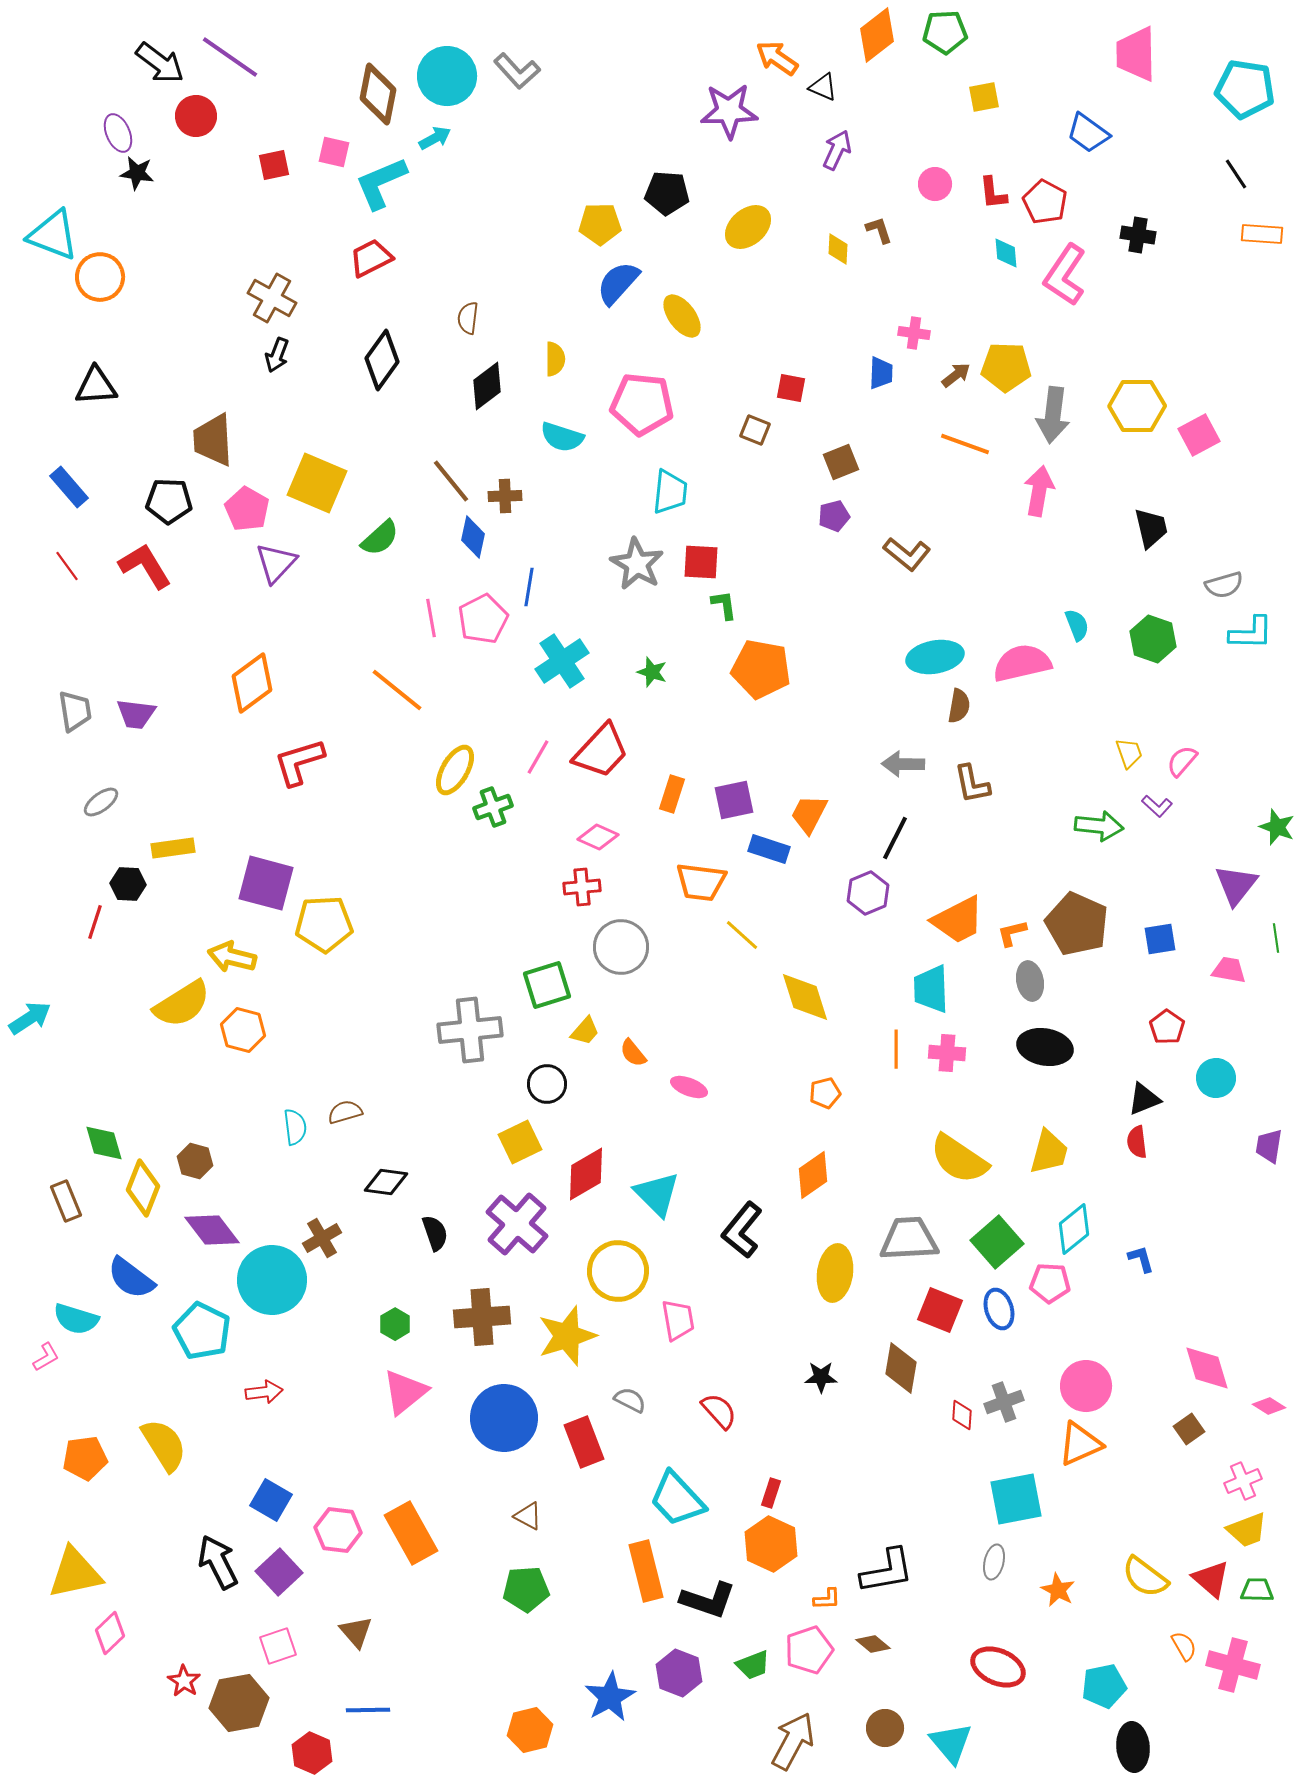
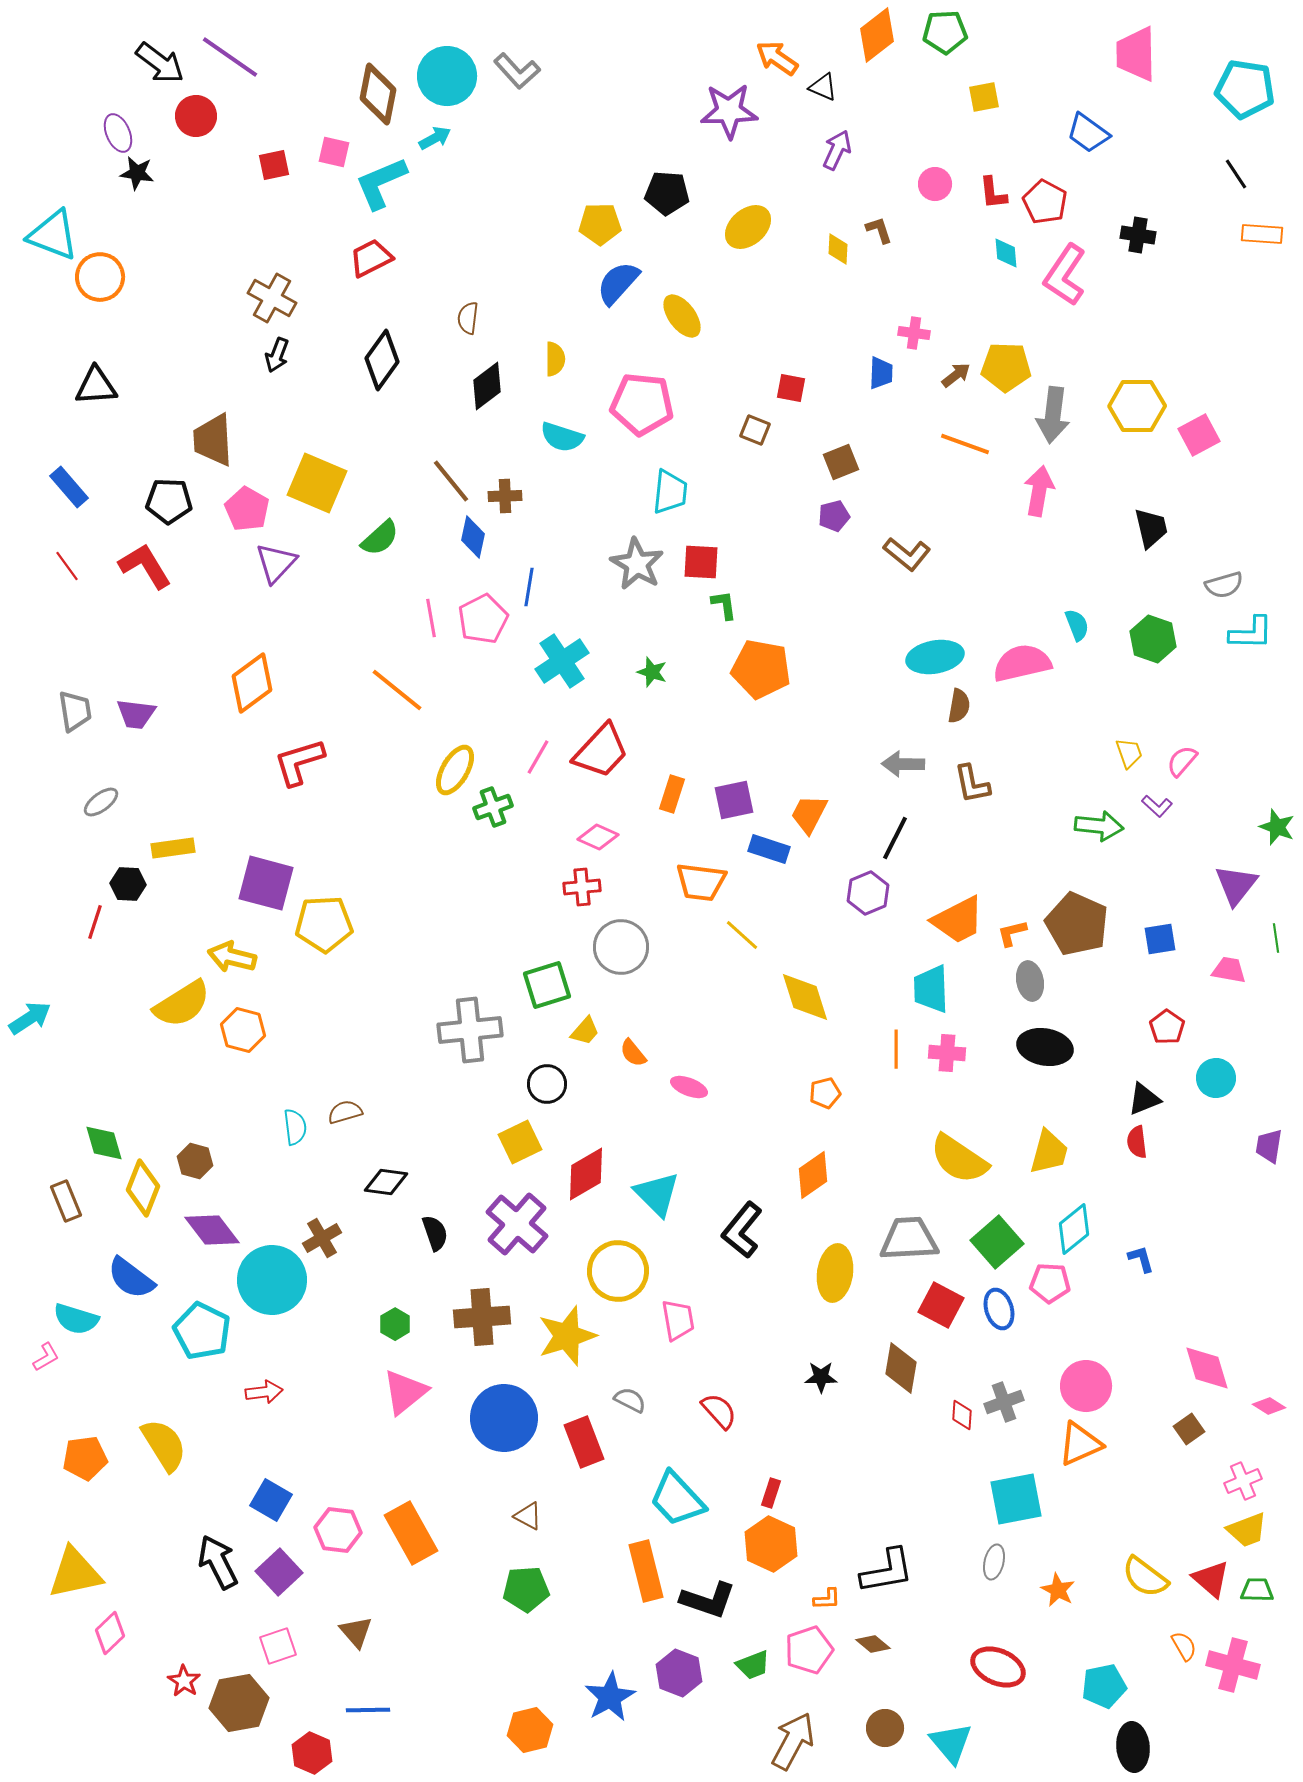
red square at (940, 1310): moved 1 px right, 5 px up; rotated 6 degrees clockwise
